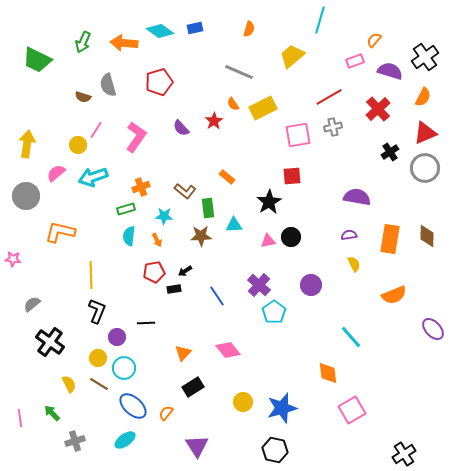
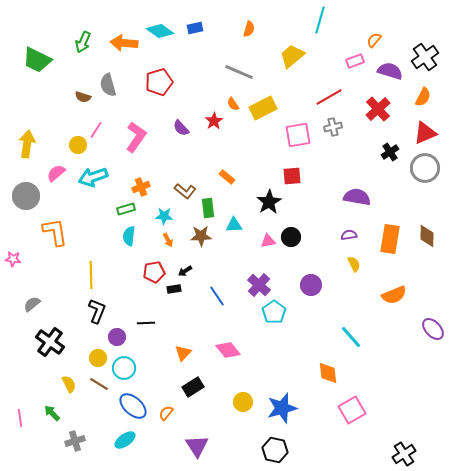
orange L-shape at (60, 232): moved 5 px left; rotated 68 degrees clockwise
orange arrow at (157, 240): moved 11 px right
